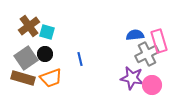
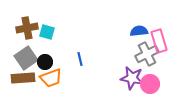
brown cross: moved 2 px left, 2 px down; rotated 25 degrees clockwise
blue semicircle: moved 4 px right, 4 px up
black circle: moved 8 px down
brown rectangle: rotated 20 degrees counterclockwise
pink circle: moved 2 px left, 1 px up
